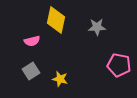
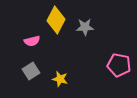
yellow diamond: rotated 16 degrees clockwise
gray star: moved 12 px left
